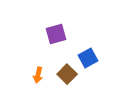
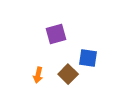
blue square: rotated 36 degrees clockwise
brown square: moved 1 px right
